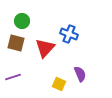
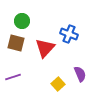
yellow square: moved 1 px left; rotated 24 degrees clockwise
